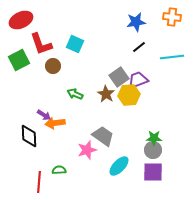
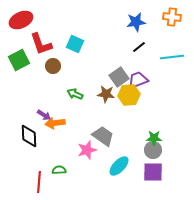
brown star: rotated 24 degrees counterclockwise
